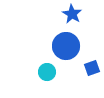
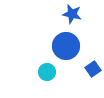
blue star: rotated 18 degrees counterclockwise
blue square: moved 1 px right, 1 px down; rotated 14 degrees counterclockwise
